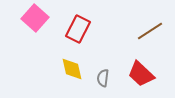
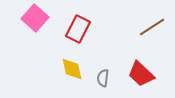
brown line: moved 2 px right, 4 px up
